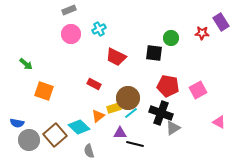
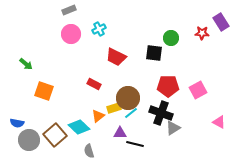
red pentagon: rotated 10 degrees counterclockwise
